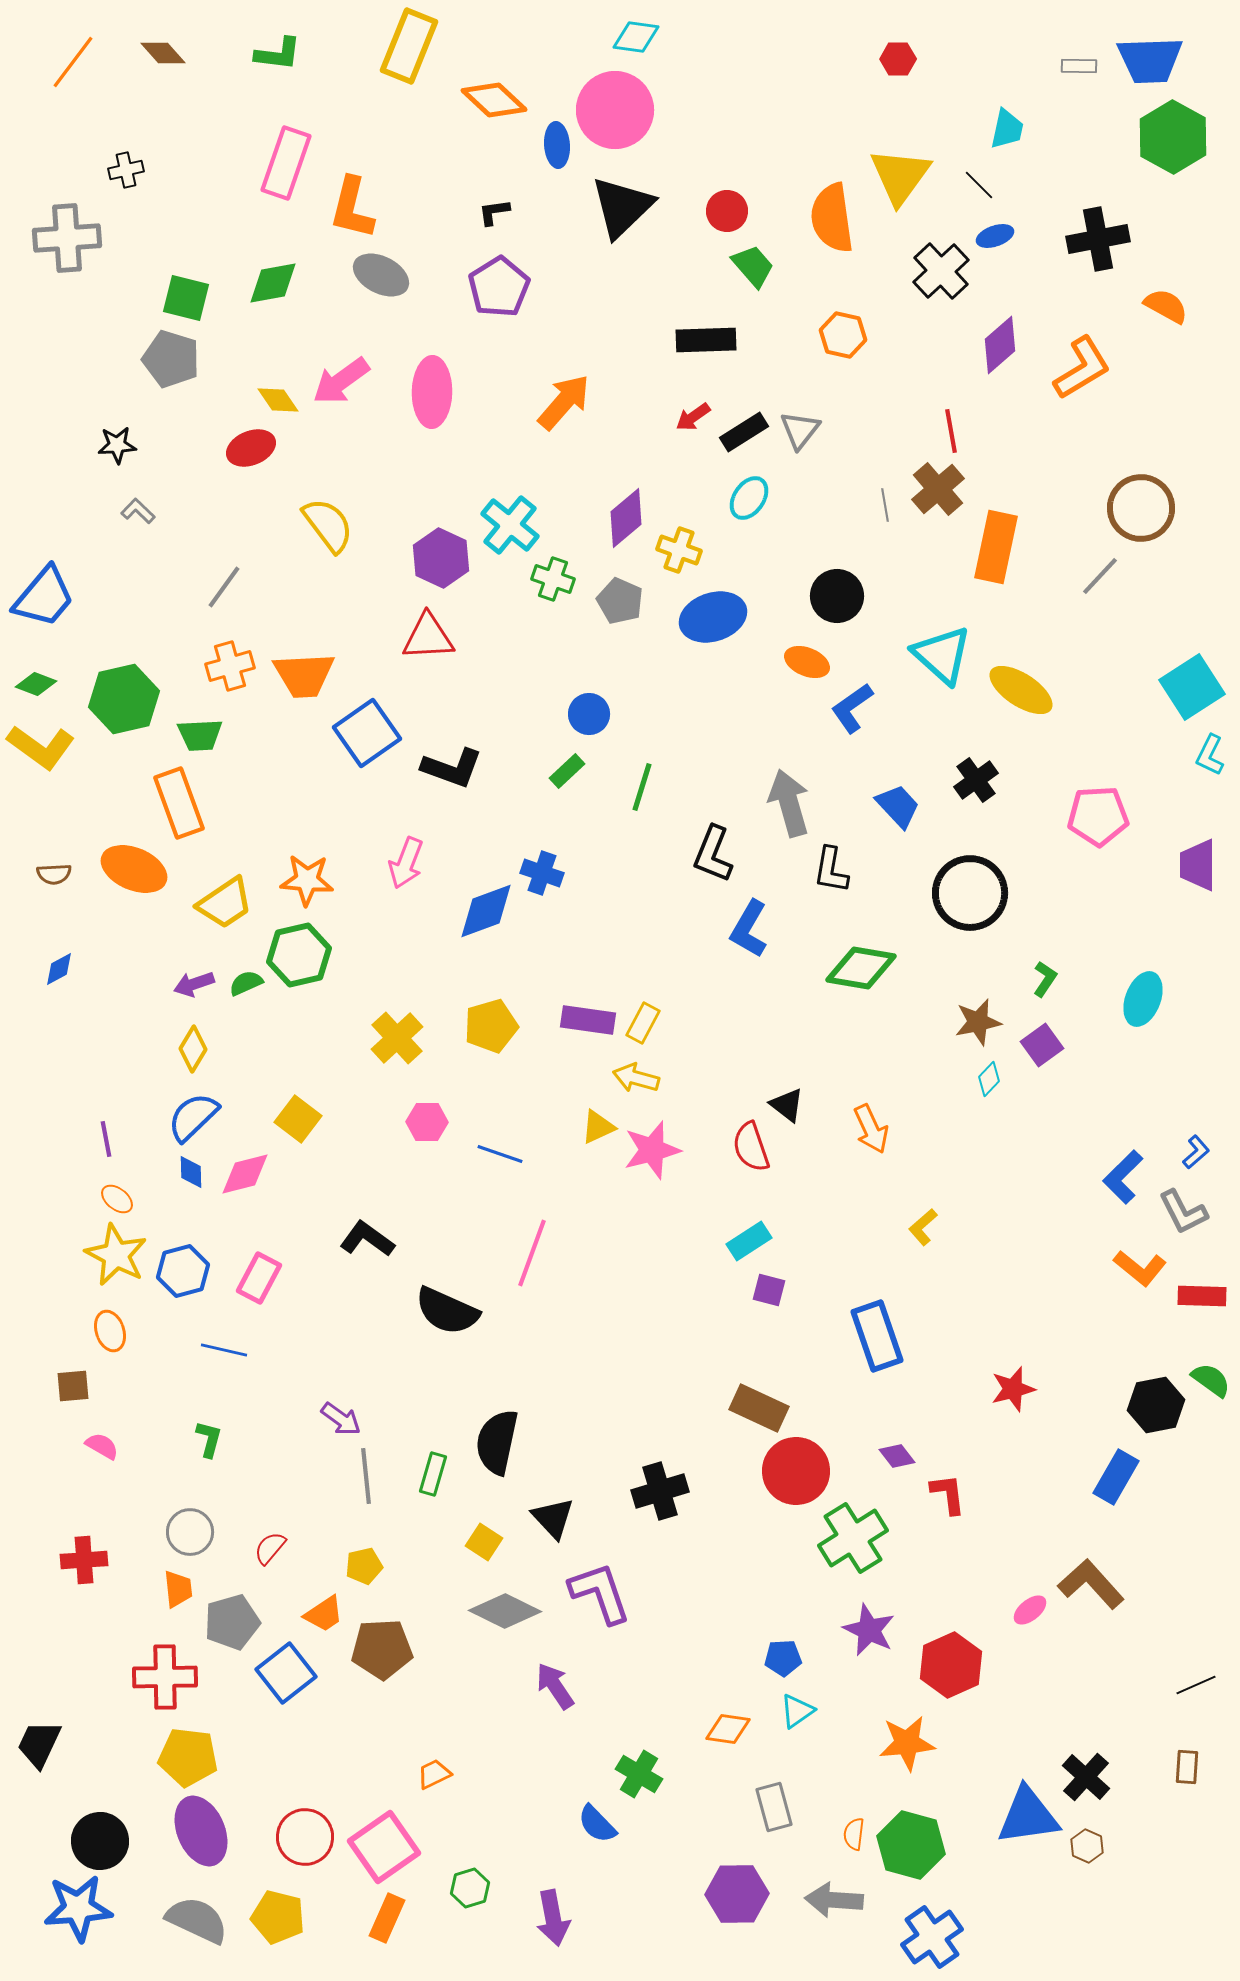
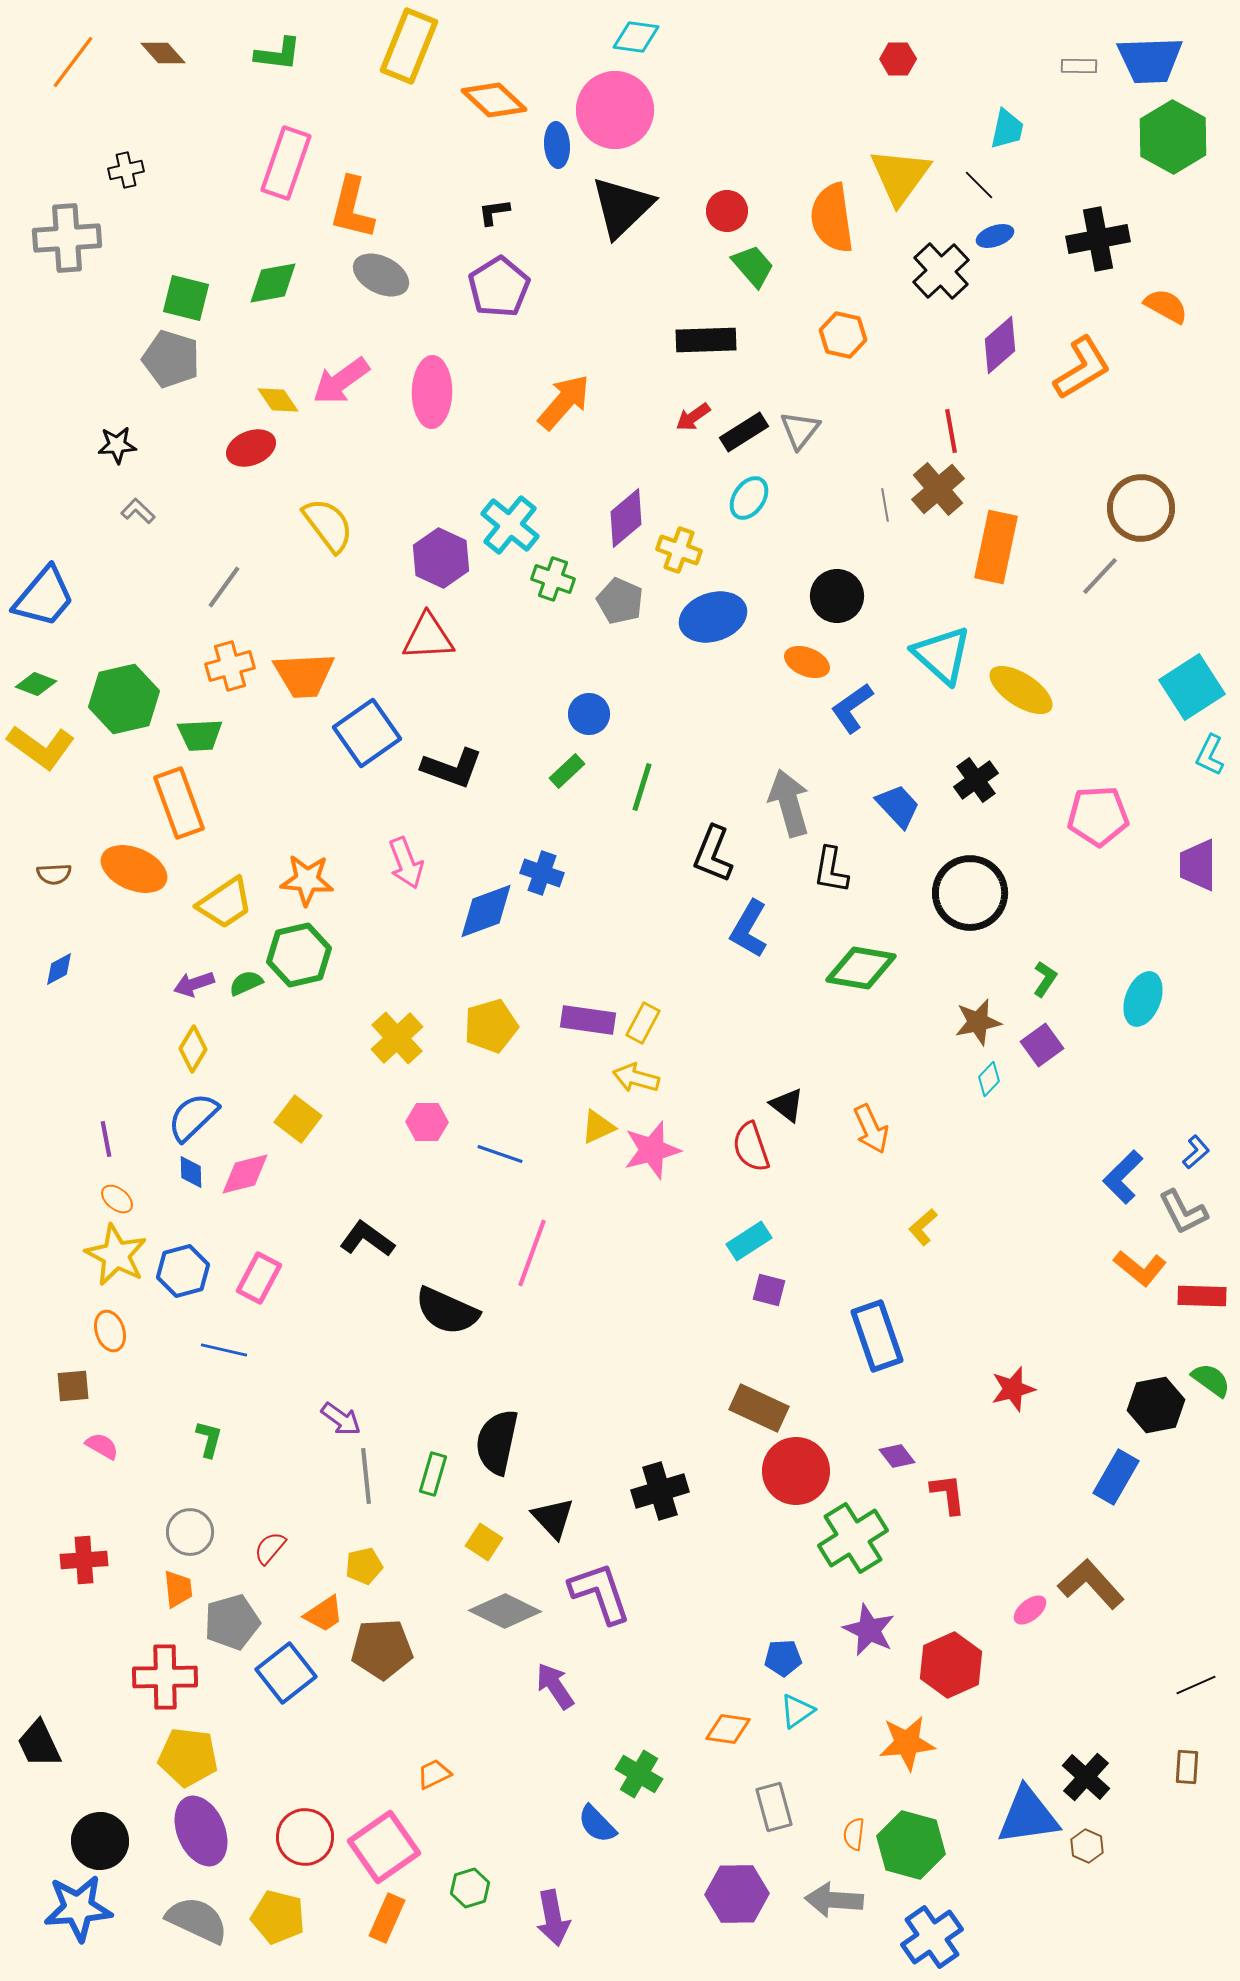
pink arrow at (406, 863): rotated 42 degrees counterclockwise
black trapezoid at (39, 1744): rotated 50 degrees counterclockwise
